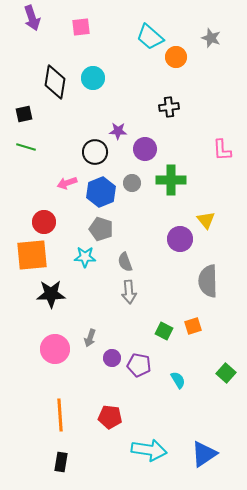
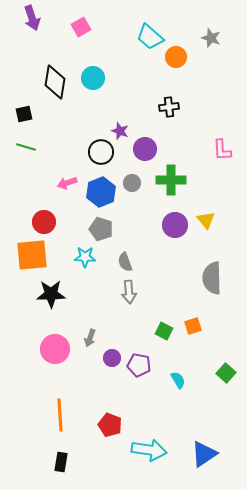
pink square at (81, 27): rotated 24 degrees counterclockwise
purple star at (118, 131): moved 2 px right; rotated 18 degrees clockwise
black circle at (95, 152): moved 6 px right
purple circle at (180, 239): moved 5 px left, 14 px up
gray semicircle at (208, 281): moved 4 px right, 3 px up
red pentagon at (110, 417): moved 8 px down; rotated 15 degrees clockwise
